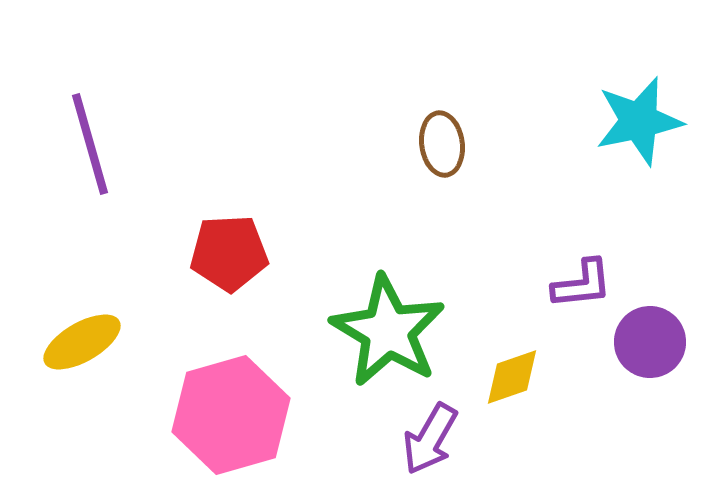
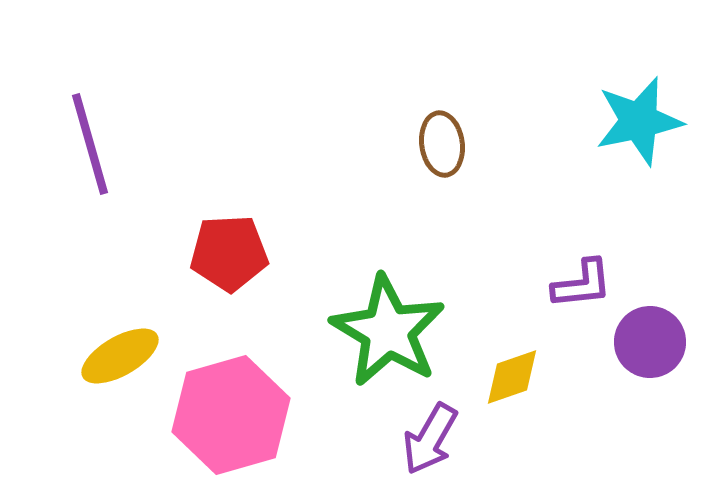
yellow ellipse: moved 38 px right, 14 px down
